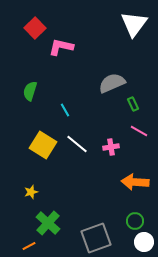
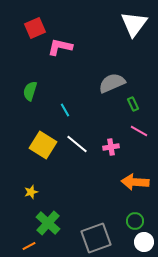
red square: rotated 20 degrees clockwise
pink L-shape: moved 1 px left
